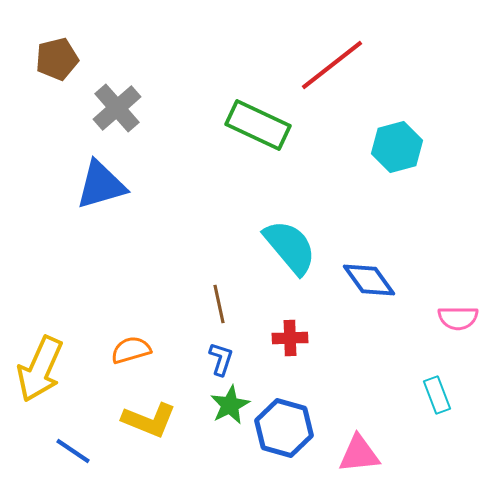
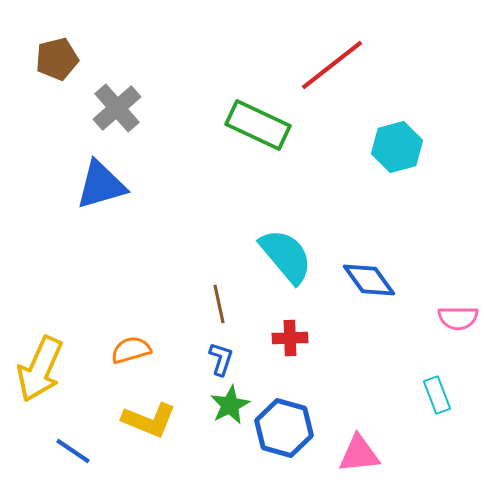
cyan semicircle: moved 4 px left, 9 px down
